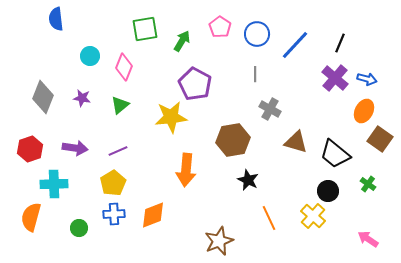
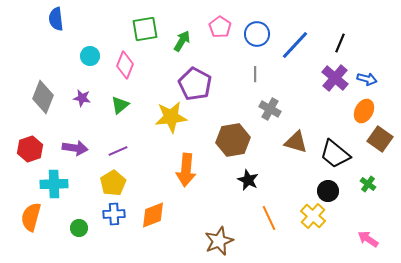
pink diamond: moved 1 px right, 2 px up
